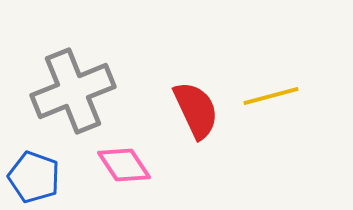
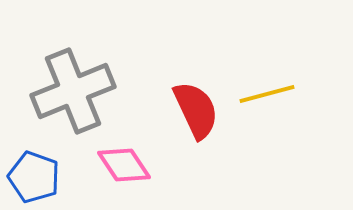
yellow line: moved 4 px left, 2 px up
